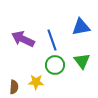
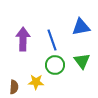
purple arrow: rotated 65 degrees clockwise
